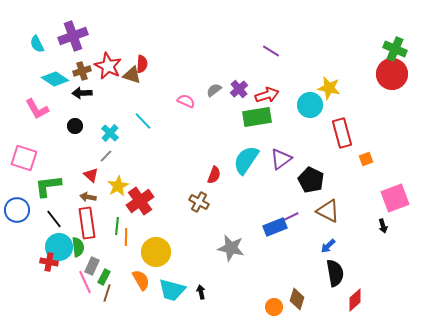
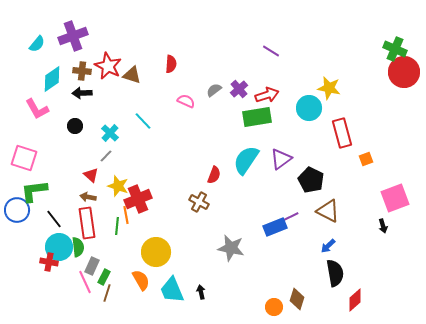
cyan semicircle at (37, 44): rotated 114 degrees counterclockwise
red semicircle at (142, 64): moved 29 px right
brown cross at (82, 71): rotated 24 degrees clockwise
red circle at (392, 74): moved 12 px right, 2 px up
cyan diamond at (55, 79): moved 3 px left; rotated 68 degrees counterclockwise
cyan circle at (310, 105): moved 1 px left, 3 px down
green L-shape at (48, 186): moved 14 px left, 5 px down
yellow star at (118, 186): rotated 25 degrees counterclockwise
red cross at (140, 201): moved 2 px left, 2 px up; rotated 12 degrees clockwise
orange line at (126, 237): moved 22 px up; rotated 12 degrees counterclockwise
cyan trapezoid at (172, 290): rotated 52 degrees clockwise
